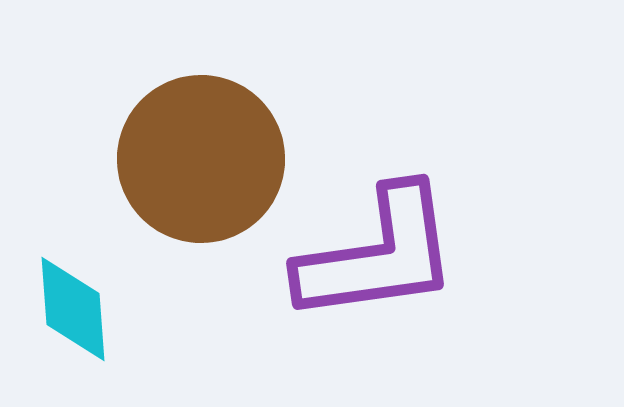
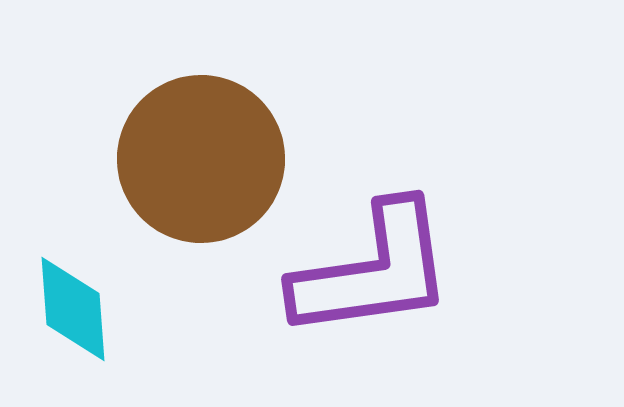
purple L-shape: moved 5 px left, 16 px down
